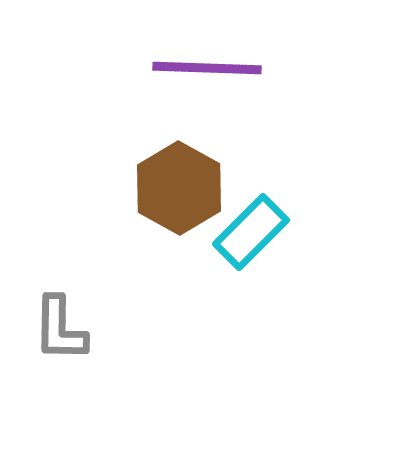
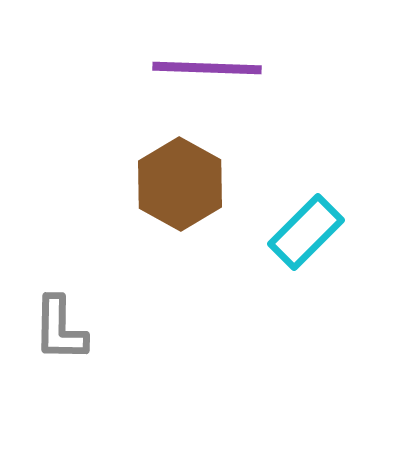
brown hexagon: moved 1 px right, 4 px up
cyan rectangle: moved 55 px right
